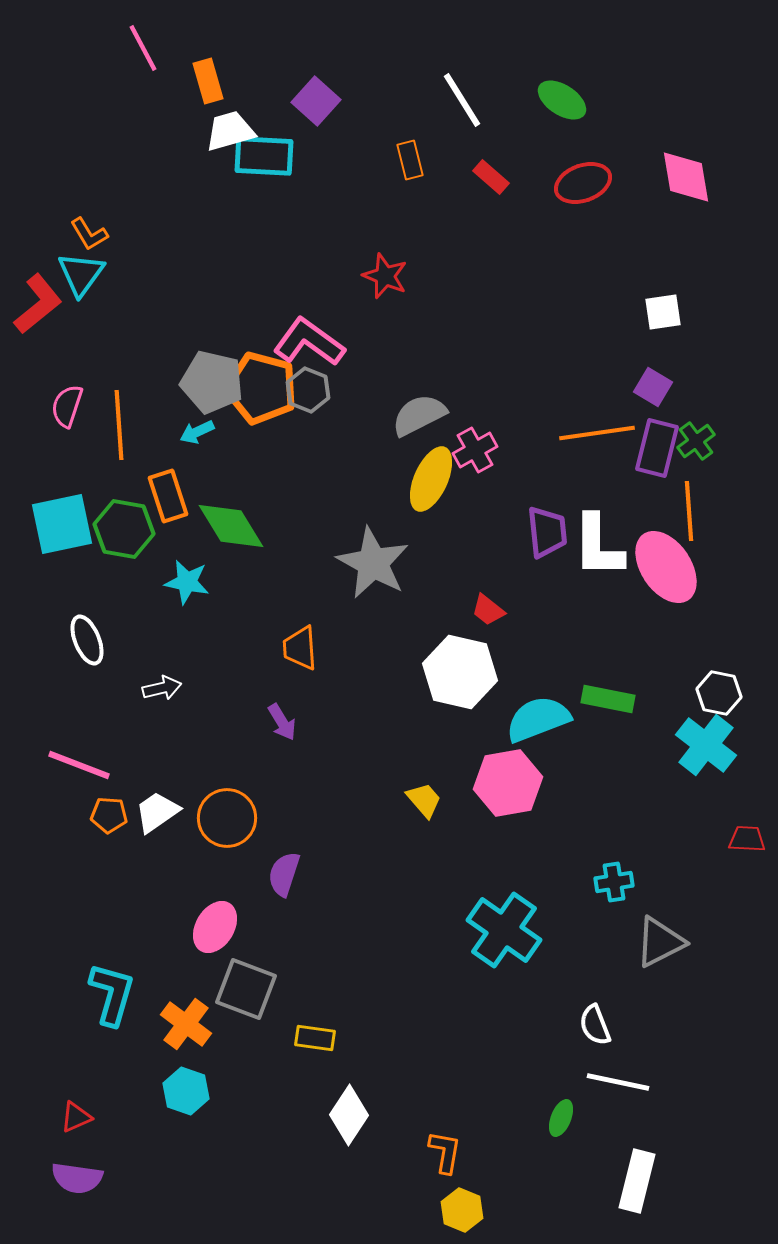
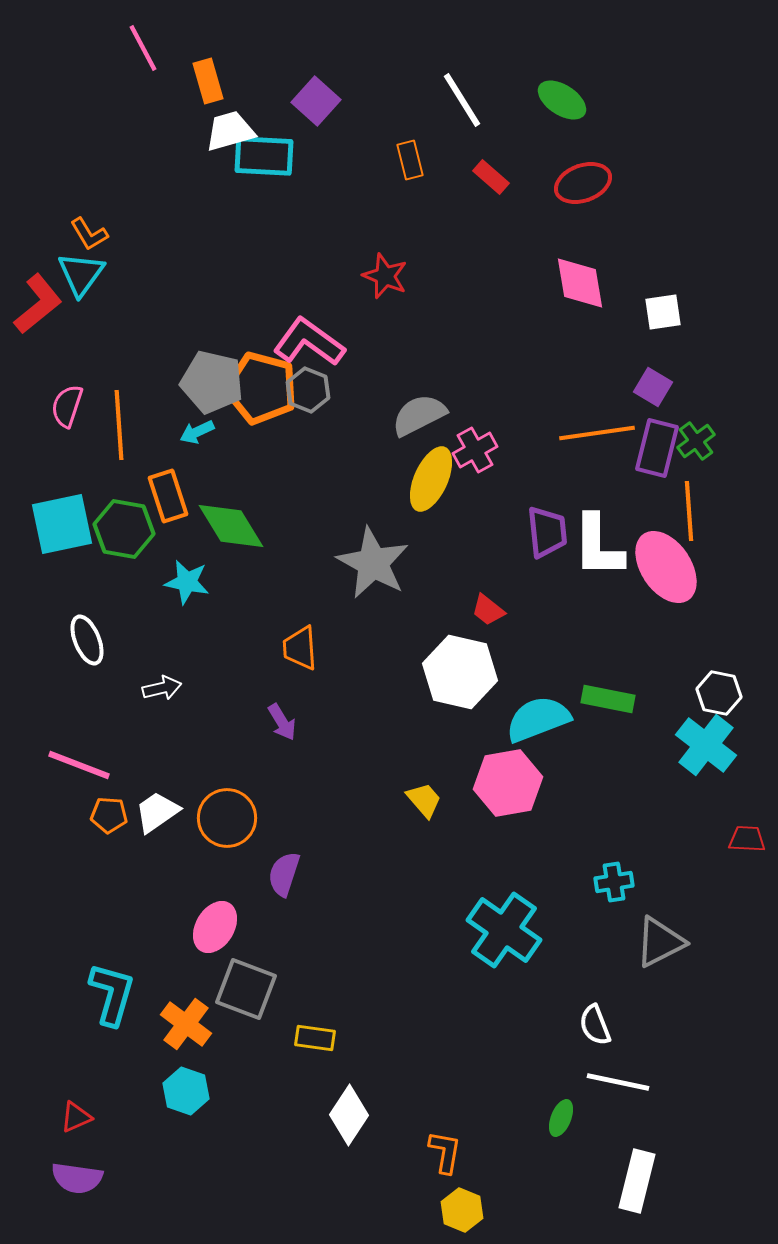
pink diamond at (686, 177): moved 106 px left, 106 px down
